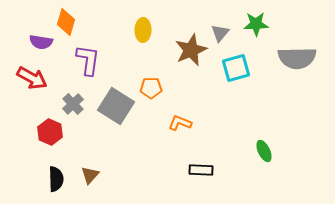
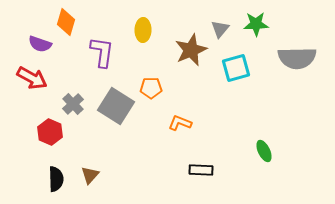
gray triangle: moved 4 px up
purple semicircle: moved 1 px left, 2 px down; rotated 10 degrees clockwise
purple L-shape: moved 14 px right, 8 px up
